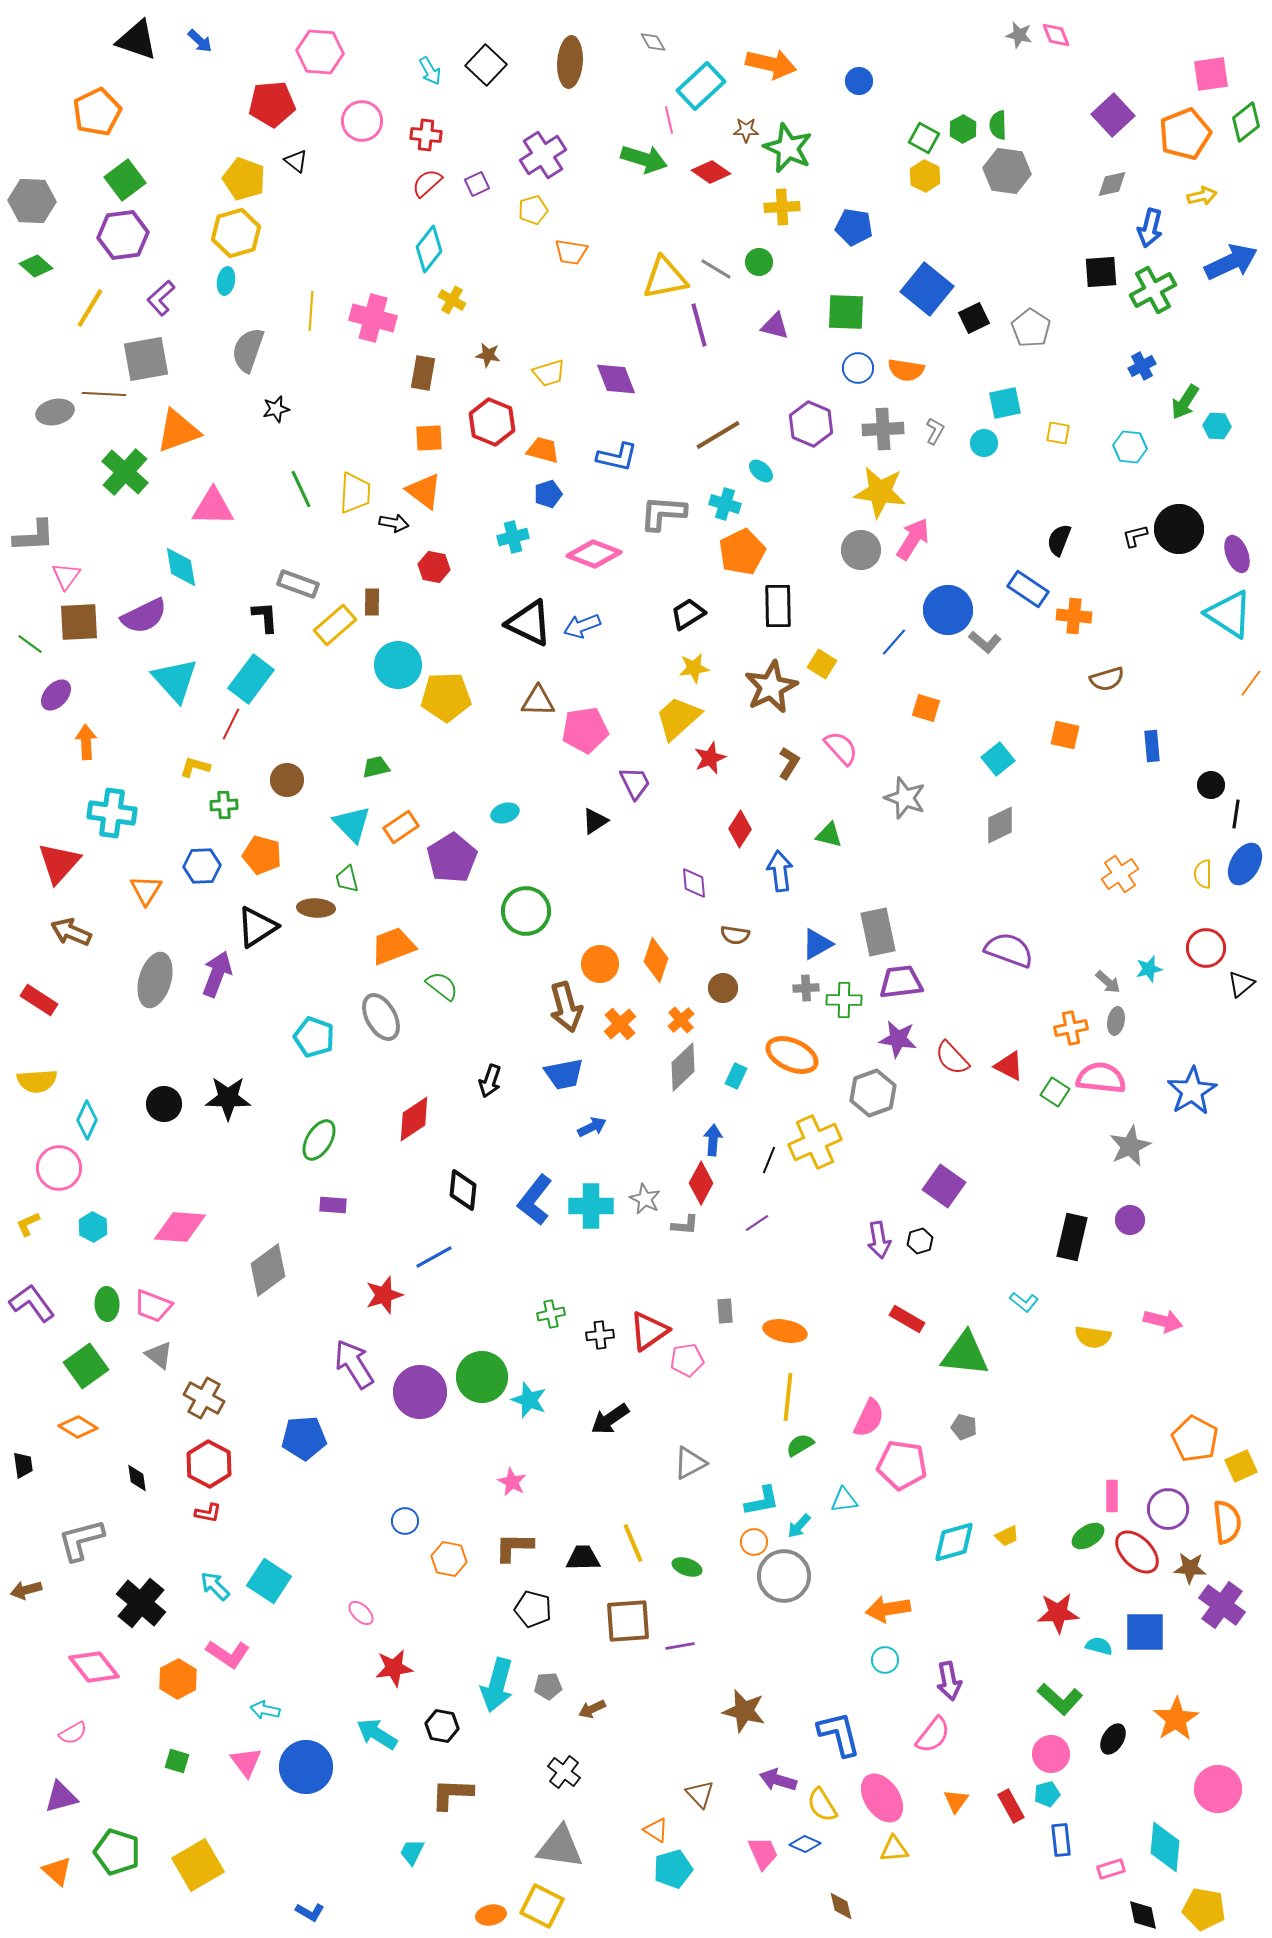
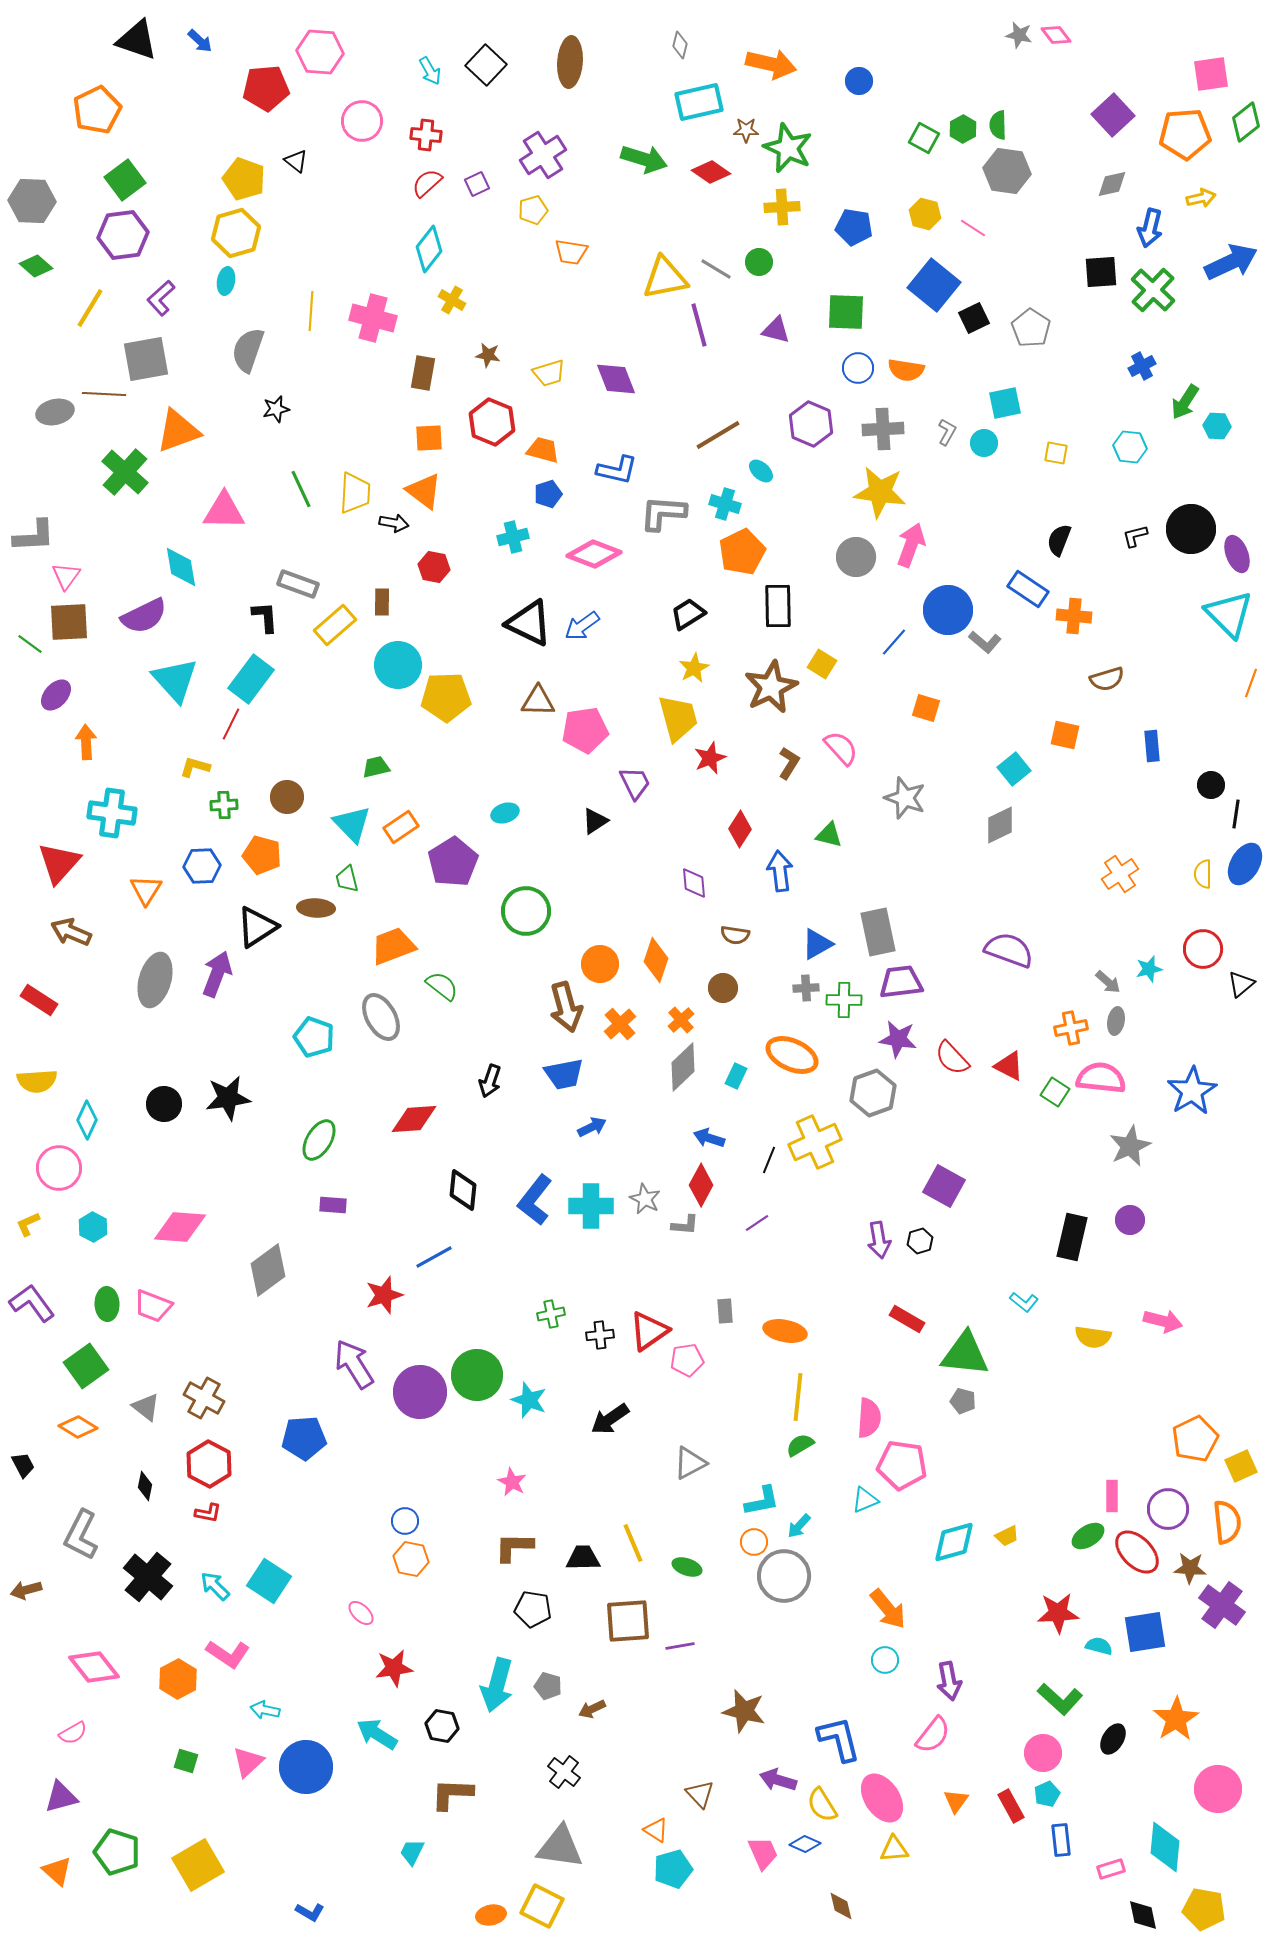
pink diamond at (1056, 35): rotated 16 degrees counterclockwise
gray diamond at (653, 42): moved 27 px right, 3 px down; rotated 44 degrees clockwise
cyan rectangle at (701, 86): moved 2 px left, 16 px down; rotated 30 degrees clockwise
red pentagon at (272, 104): moved 6 px left, 16 px up
orange pentagon at (97, 112): moved 2 px up
pink line at (669, 120): moved 304 px right, 108 px down; rotated 44 degrees counterclockwise
orange pentagon at (1185, 134): rotated 18 degrees clockwise
yellow hexagon at (925, 176): moved 38 px down; rotated 12 degrees counterclockwise
yellow arrow at (1202, 196): moved 1 px left, 2 px down
blue square at (927, 289): moved 7 px right, 4 px up
green cross at (1153, 290): rotated 18 degrees counterclockwise
purple triangle at (775, 326): moved 1 px right, 4 px down
gray L-shape at (935, 431): moved 12 px right, 1 px down
yellow square at (1058, 433): moved 2 px left, 20 px down
blue L-shape at (617, 457): moved 13 px down
pink triangle at (213, 507): moved 11 px right, 4 px down
black circle at (1179, 529): moved 12 px right
pink arrow at (913, 539): moved 2 px left, 6 px down; rotated 12 degrees counterclockwise
gray circle at (861, 550): moved 5 px left, 7 px down
brown rectangle at (372, 602): moved 10 px right
cyan triangle at (1229, 614): rotated 12 degrees clockwise
brown square at (79, 622): moved 10 px left
blue arrow at (582, 626): rotated 15 degrees counterclockwise
yellow star at (694, 668): rotated 20 degrees counterclockwise
orange line at (1251, 683): rotated 16 degrees counterclockwise
yellow trapezoid at (678, 718): rotated 117 degrees clockwise
cyan square at (998, 759): moved 16 px right, 10 px down
brown circle at (287, 780): moved 17 px down
purple pentagon at (452, 858): moved 1 px right, 4 px down
red circle at (1206, 948): moved 3 px left, 1 px down
black star at (228, 1098): rotated 9 degrees counterclockwise
red diamond at (414, 1119): rotated 30 degrees clockwise
blue arrow at (713, 1140): moved 4 px left, 2 px up; rotated 76 degrees counterclockwise
red diamond at (701, 1183): moved 2 px down
purple square at (944, 1186): rotated 6 degrees counterclockwise
gray triangle at (159, 1355): moved 13 px left, 52 px down
green circle at (482, 1377): moved 5 px left, 2 px up
yellow line at (788, 1397): moved 10 px right
pink semicircle at (869, 1418): rotated 21 degrees counterclockwise
gray pentagon at (964, 1427): moved 1 px left, 26 px up
orange pentagon at (1195, 1439): rotated 18 degrees clockwise
black trapezoid at (23, 1465): rotated 20 degrees counterclockwise
black diamond at (137, 1478): moved 8 px right, 8 px down; rotated 20 degrees clockwise
cyan triangle at (844, 1500): moved 21 px right; rotated 16 degrees counterclockwise
gray L-shape at (81, 1540): moved 5 px up; rotated 48 degrees counterclockwise
orange hexagon at (449, 1559): moved 38 px left
black cross at (141, 1603): moved 7 px right, 26 px up
black pentagon at (533, 1609): rotated 6 degrees counterclockwise
orange arrow at (888, 1609): rotated 120 degrees counterclockwise
blue square at (1145, 1632): rotated 9 degrees counterclockwise
gray pentagon at (548, 1686): rotated 20 degrees clockwise
blue L-shape at (839, 1734): moved 5 px down
pink circle at (1051, 1754): moved 8 px left, 1 px up
green square at (177, 1761): moved 9 px right
pink triangle at (246, 1762): moved 2 px right; rotated 24 degrees clockwise
cyan pentagon at (1047, 1794): rotated 10 degrees counterclockwise
